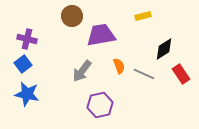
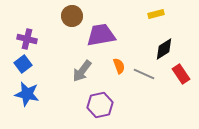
yellow rectangle: moved 13 px right, 2 px up
